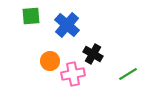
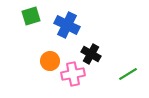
green square: rotated 12 degrees counterclockwise
blue cross: rotated 15 degrees counterclockwise
black cross: moved 2 px left
